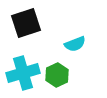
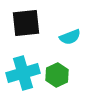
black square: rotated 12 degrees clockwise
cyan semicircle: moved 5 px left, 7 px up
